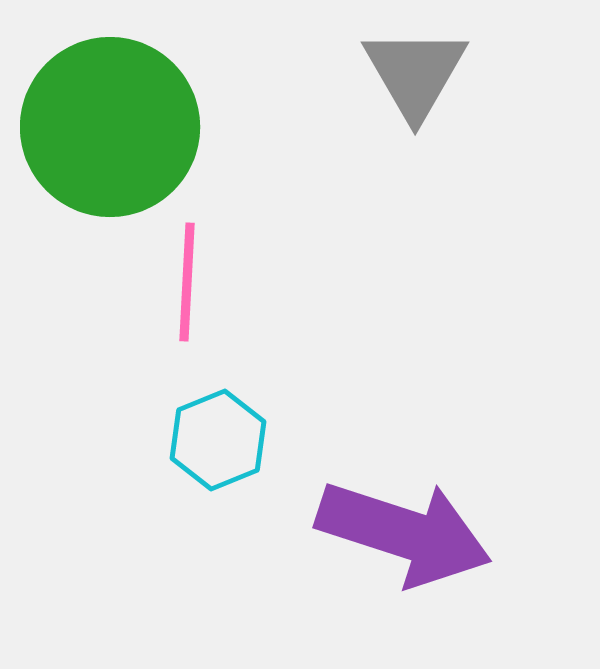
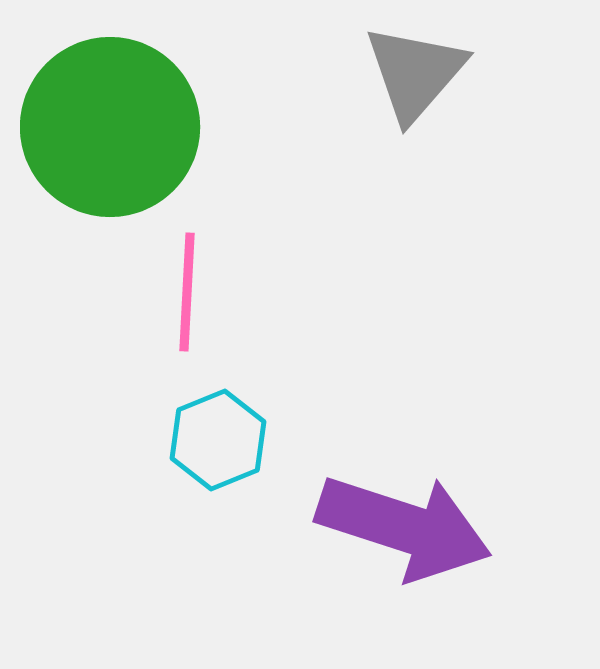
gray triangle: rotated 11 degrees clockwise
pink line: moved 10 px down
purple arrow: moved 6 px up
